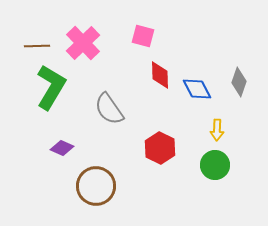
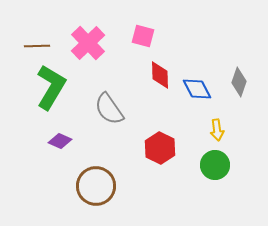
pink cross: moved 5 px right
yellow arrow: rotated 10 degrees counterclockwise
purple diamond: moved 2 px left, 7 px up
